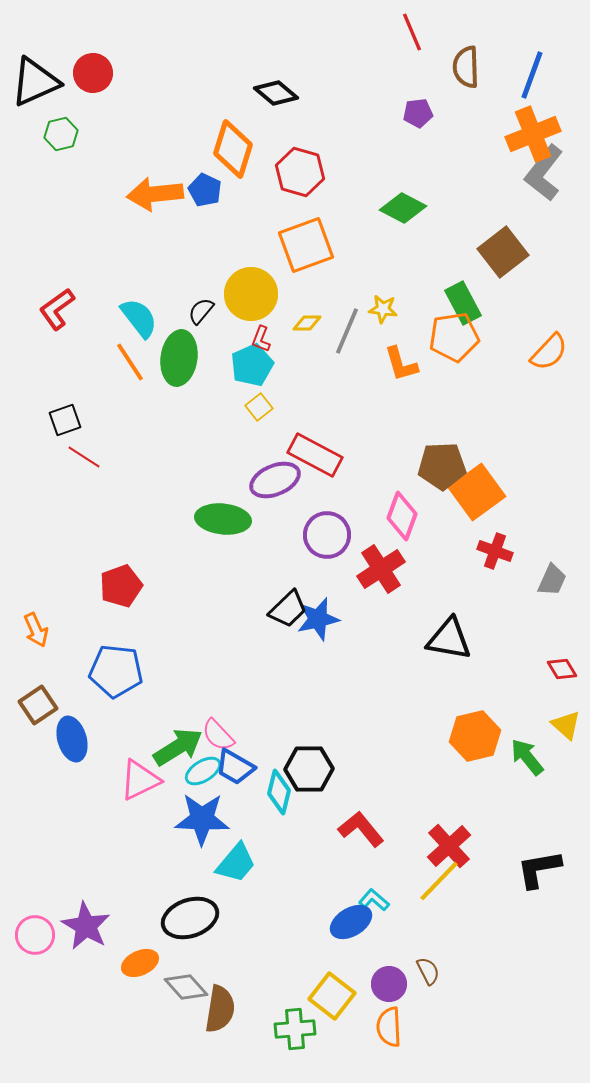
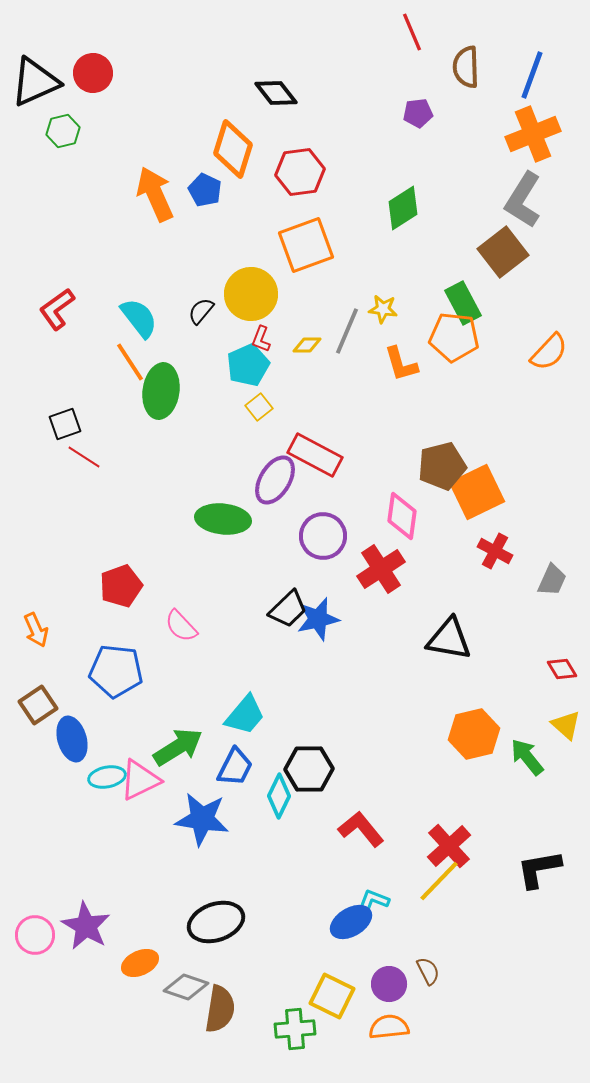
black diamond at (276, 93): rotated 12 degrees clockwise
green hexagon at (61, 134): moved 2 px right, 3 px up
red hexagon at (300, 172): rotated 24 degrees counterclockwise
gray L-shape at (544, 173): moved 21 px left, 27 px down; rotated 6 degrees counterclockwise
orange arrow at (155, 194): rotated 72 degrees clockwise
green diamond at (403, 208): rotated 60 degrees counterclockwise
yellow diamond at (307, 323): moved 22 px down
orange pentagon at (454, 337): rotated 15 degrees clockwise
green ellipse at (179, 358): moved 18 px left, 33 px down
cyan pentagon at (252, 365): moved 4 px left
black square at (65, 420): moved 4 px down
brown pentagon at (442, 466): rotated 12 degrees counterclockwise
purple ellipse at (275, 480): rotated 36 degrees counterclockwise
orange square at (477, 492): rotated 10 degrees clockwise
pink diamond at (402, 516): rotated 12 degrees counterclockwise
purple circle at (327, 535): moved 4 px left, 1 px down
red cross at (495, 551): rotated 8 degrees clockwise
pink semicircle at (218, 735): moved 37 px left, 109 px up
orange hexagon at (475, 736): moved 1 px left, 2 px up
blue trapezoid at (235, 767): rotated 93 degrees counterclockwise
cyan ellipse at (203, 771): moved 96 px left, 6 px down; rotated 21 degrees clockwise
cyan diamond at (279, 792): moved 4 px down; rotated 12 degrees clockwise
blue star at (202, 819): rotated 6 degrees clockwise
cyan trapezoid at (236, 863): moved 9 px right, 148 px up
cyan L-shape at (374, 900): rotated 20 degrees counterclockwise
black ellipse at (190, 918): moved 26 px right, 4 px down
gray diamond at (186, 987): rotated 30 degrees counterclockwise
yellow square at (332, 996): rotated 12 degrees counterclockwise
orange semicircle at (389, 1027): rotated 87 degrees clockwise
